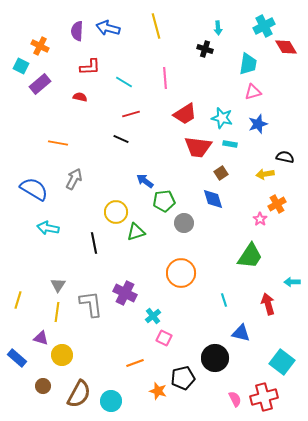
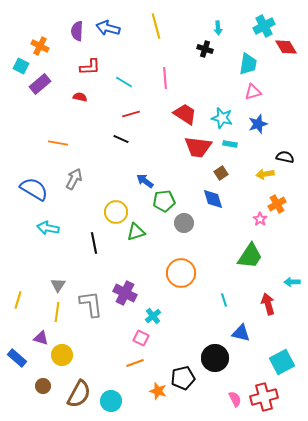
red trapezoid at (185, 114): rotated 115 degrees counterclockwise
pink square at (164, 338): moved 23 px left
cyan square at (282, 362): rotated 25 degrees clockwise
